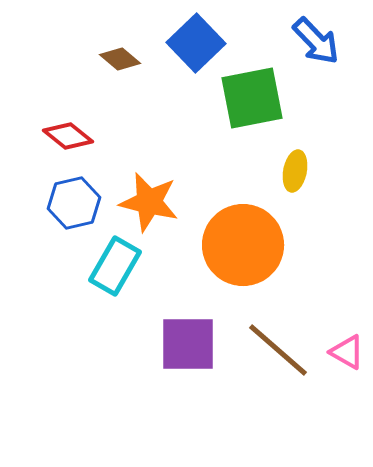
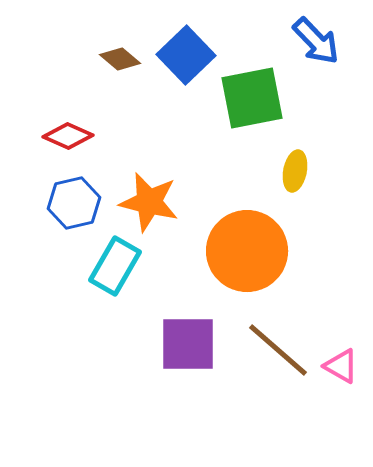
blue square: moved 10 px left, 12 px down
red diamond: rotated 15 degrees counterclockwise
orange circle: moved 4 px right, 6 px down
pink triangle: moved 6 px left, 14 px down
